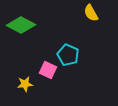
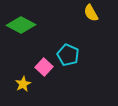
pink square: moved 4 px left, 3 px up; rotated 18 degrees clockwise
yellow star: moved 2 px left; rotated 21 degrees counterclockwise
